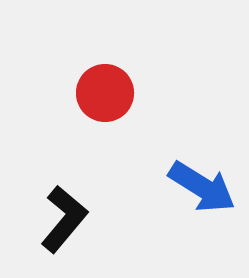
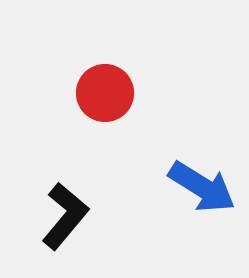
black L-shape: moved 1 px right, 3 px up
